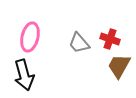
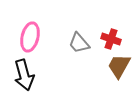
red cross: moved 1 px right
